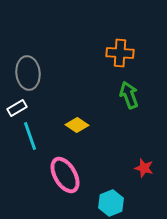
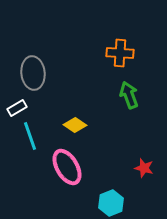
gray ellipse: moved 5 px right
yellow diamond: moved 2 px left
pink ellipse: moved 2 px right, 8 px up
